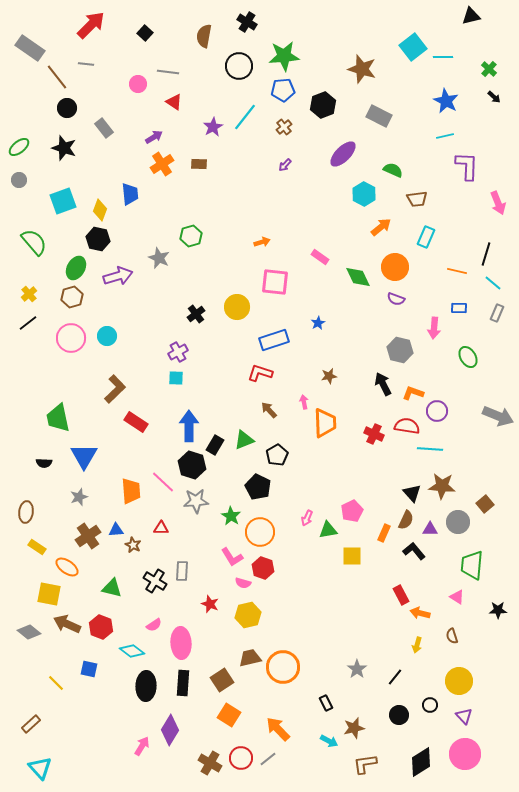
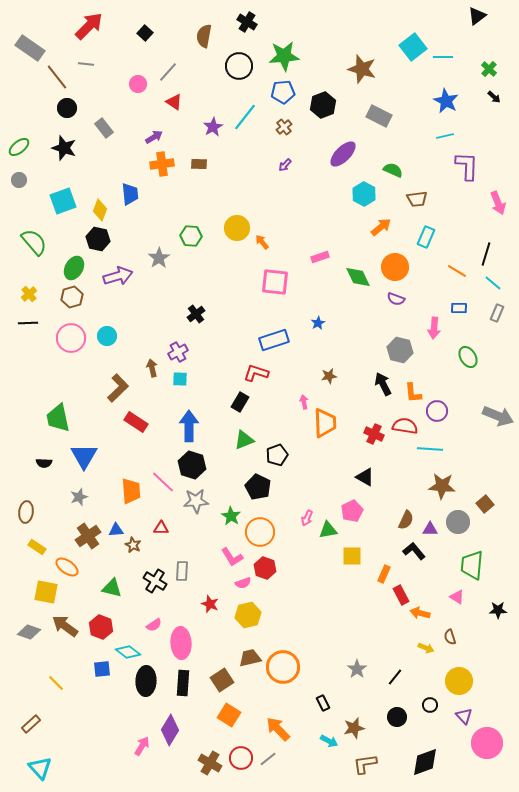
black triangle at (471, 16): moved 6 px right; rotated 24 degrees counterclockwise
red arrow at (91, 25): moved 2 px left, 1 px down
gray line at (168, 72): rotated 55 degrees counterclockwise
blue pentagon at (283, 90): moved 2 px down
orange cross at (162, 164): rotated 25 degrees clockwise
green hexagon at (191, 236): rotated 20 degrees clockwise
orange arrow at (262, 242): rotated 112 degrees counterclockwise
pink rectangle at (320, 257): rotated 54 degrees counterclockwise
gray star at (159, 258): rotated 15 degrees clockwise
green ellipse at (76, 268): moved 2 px left
orange line at (457, 271): rotated 18 degrees clockwise
yellow circle at (237, 307): moved 79 px up
black line at (28, 323): rotated 36 degrees clockwise
red L-shape at (260, 373): moved 4 px left
cyan square at (176, 378): moved 4 px right, 1 px down
brown L-shape at (115, 389): moved 3 px right, 1 px up
orange L-shape at (413, 393): rotated 115 degrees counterclockwise
brown arrow at (269, 410): moved 117 px left, 42 px up; rotated 30 degrees clockwise
red semicircle at (407, 426): moved 2 px left
black rectangle at (215, 445): moved 25 px right, 43 px up
black pentagon at (277, 455): rotated 10 degrees clockwise
black triangle at (412, 493): moved 47 px left, 16 px up; rotated 18 degrees counterclockwise
orange rectangle at (384, 533): moved 41 px down
red hexagon at (263, 568): moved 2 px right
pink semicircle at (243, 583): rotated 35 degrees counterclockwise
yellow square at (49, 594): moved 3 px left, 2 px up
brown arrow at (67, 624): moved 2 px left, 2 px down; rotated 12 degrees clockwise
gray diamond at (29, 632): rotated 20 degrees counterclockwise
brown semicircle at (452, 636): moved 2 px left, 1 px down
yellow arrow at (417, 645): moved 9 px right, 3 px down; rotated 84 degrees counterclockwise
cyan diamond at (132, 651): moved 4 px left, 1 px down
blue square at (89, 669): moved 13 px right; rotated 18 degrees counterclockwise
black ellipse at (146, 686): moved 5 px up
black rectangle at (326, 703): moved 3 px left
black circle at (399, 715): moved 2 px left, 2 px down
pink circle at (465, 754): moved 22 px right, 11 px up
black diamond at (421, 762): moved 4 px right; rotated 12 degrees clockwise
